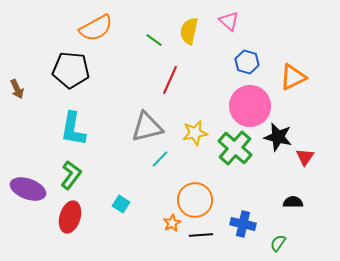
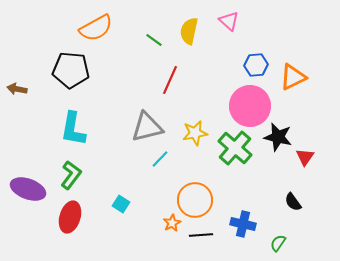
blue hexagon: moved 9 px right, 3 px down; rotated 20 degrees counterclockwise
brown arrow: rotated 126 degrees clockwise
black semicircle: rotated 126 degrees counterclockwise
